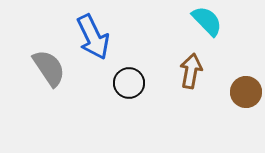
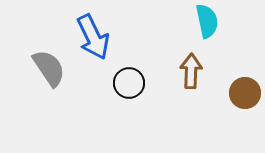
cyan semicircle: rotated 32 degrees clockwise
brown arrow: rotated 8 degrees counterclockwise
brown circle: moved 1 px left, 1 px down
